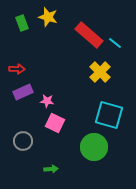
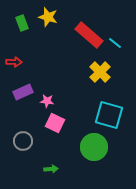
red arrow: moved 3 px left, 7 px up
